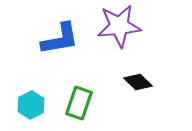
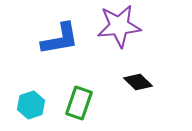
cyan hexagon: rotated 8 degrees clockwise
